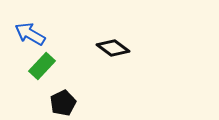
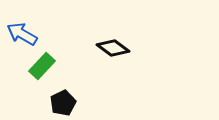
blue arrow: moved 8 px left
